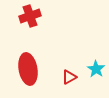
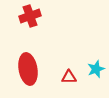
cyan star: rotated 18 degrees clockwise
red triangle: rotated 28 degrees clockwise
